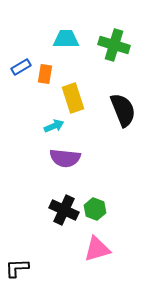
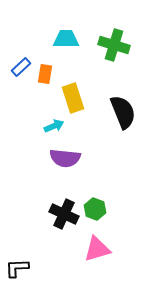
blue rectangle: rotated 12 degrees counterclockwise
black semicircle: moved 2 px down
black cross: moved 4 px down
